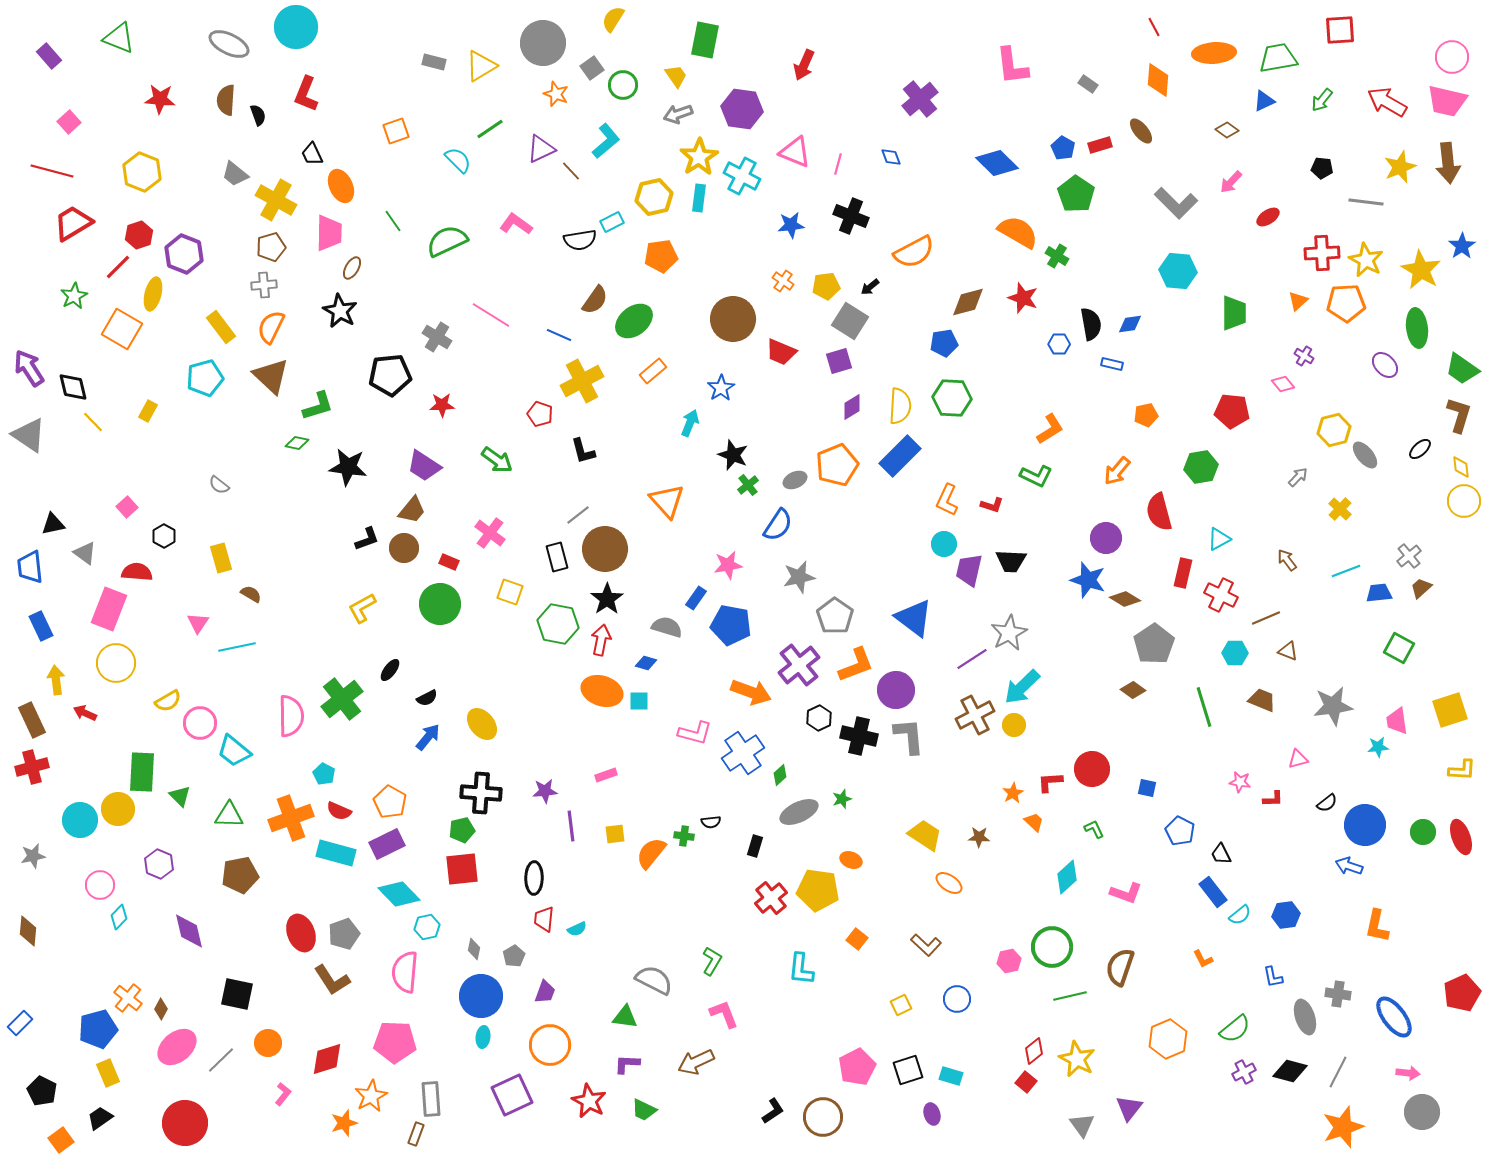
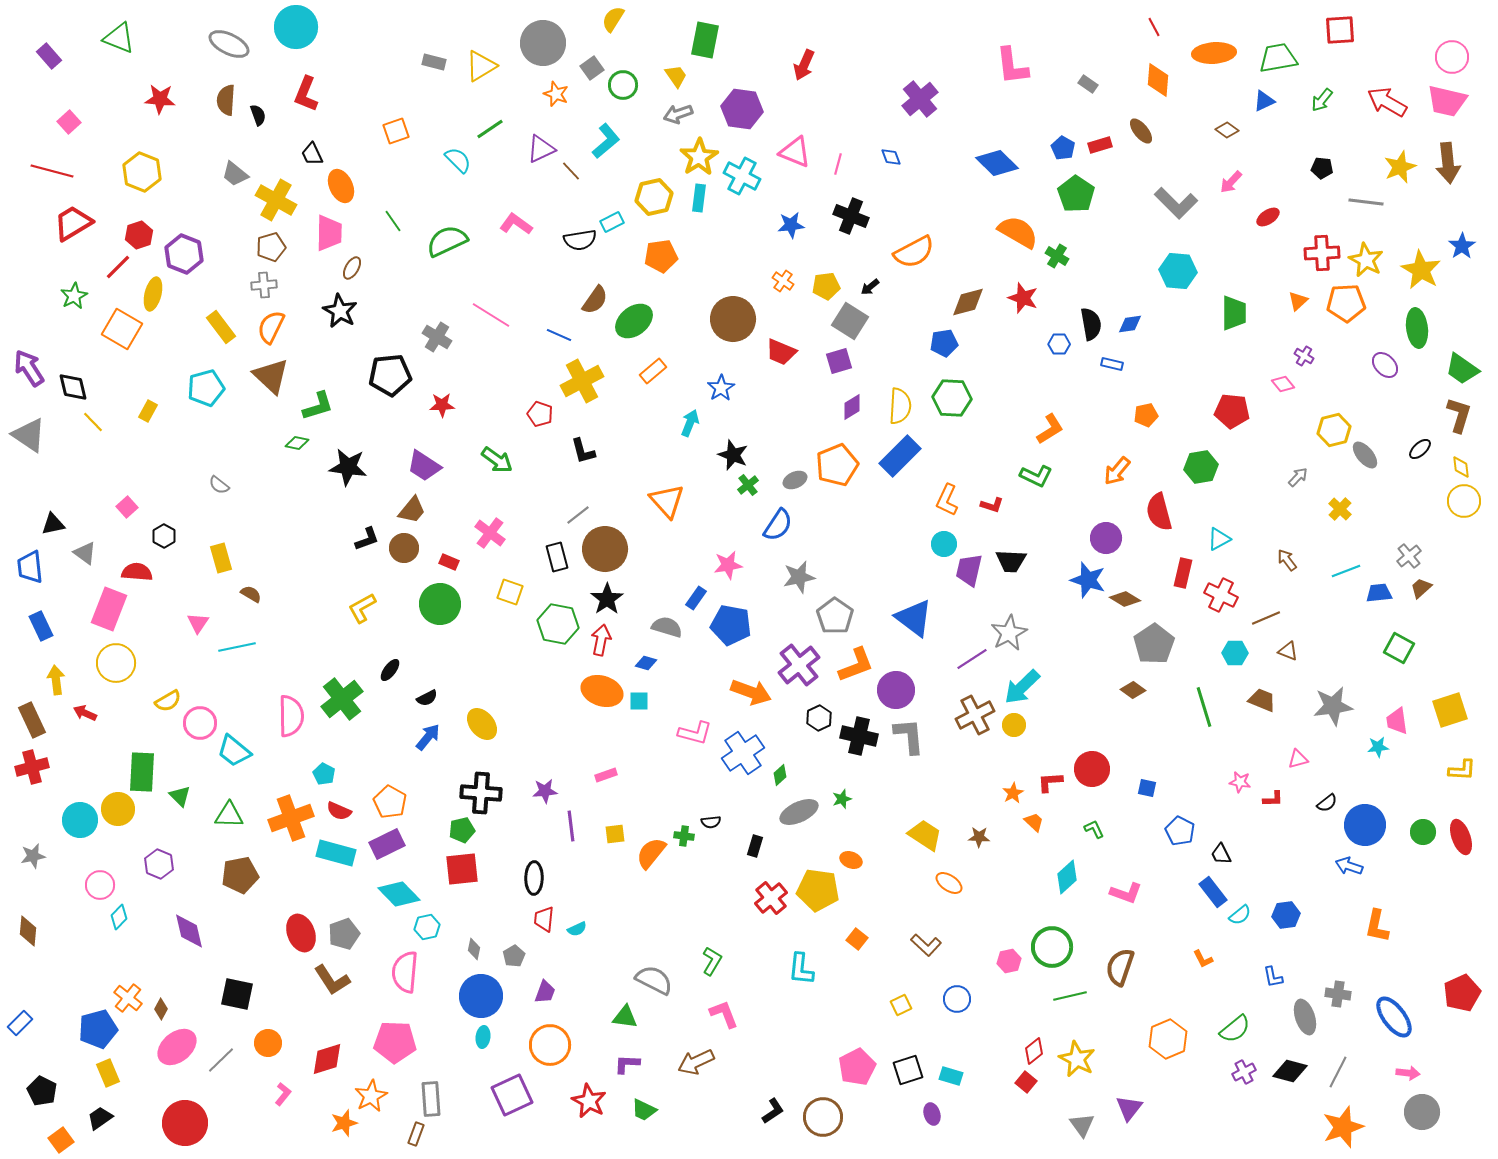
cyan pentagon at (205, 378): moved 1 px right, 10 px down
